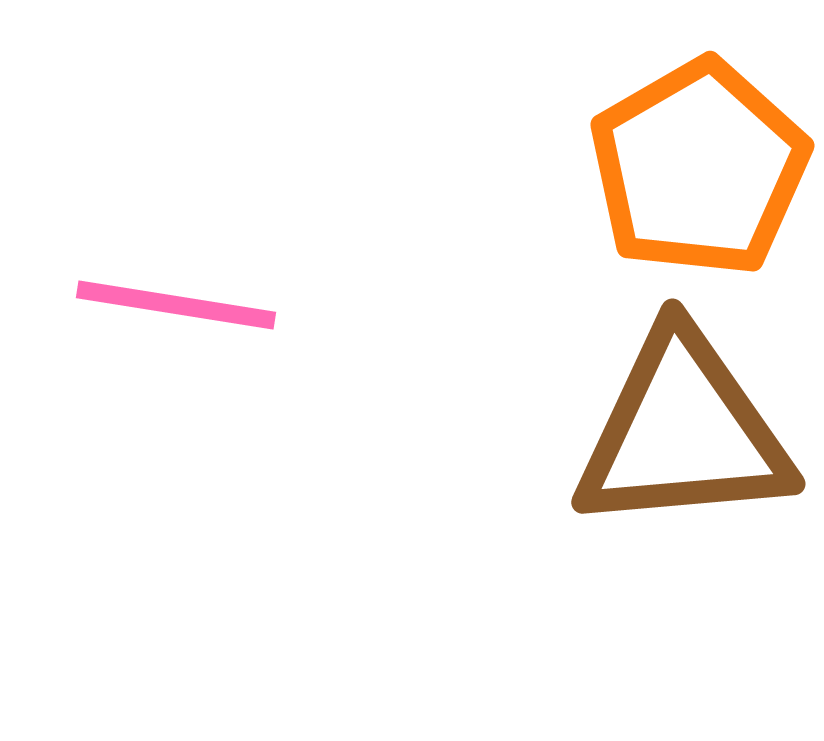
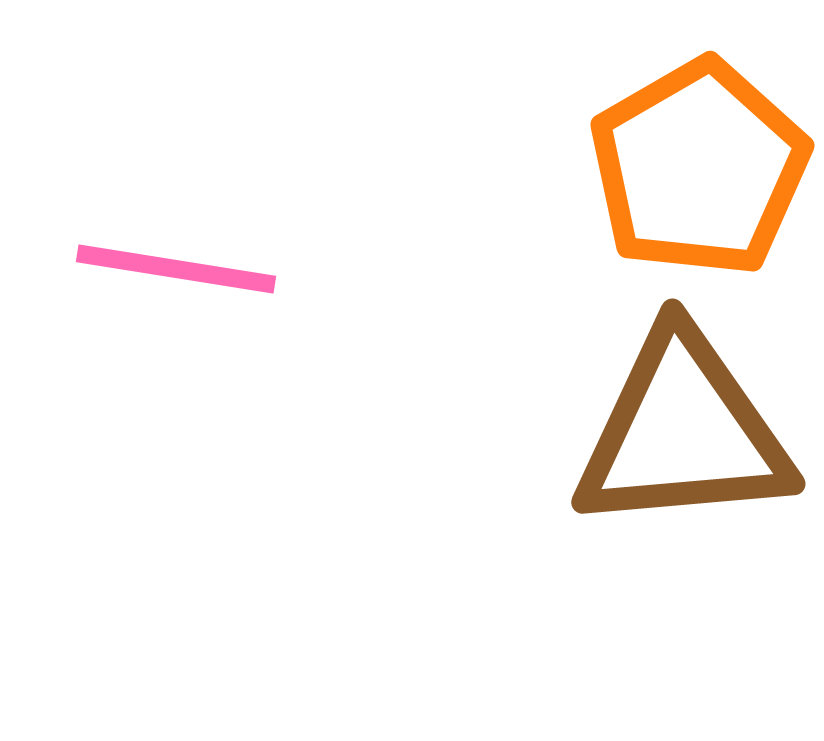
pink line: moved 36 px up
